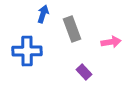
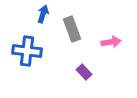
blue cross: rotated 8 degrees clockwise
